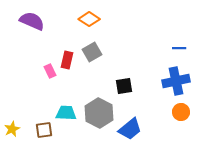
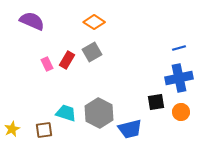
orange diamond: moved 5 px right, 3 px down
blue line: rotated 16 degrees counterclockwise
red rectangle: rotated 18 degrees clockwise
pink rectangle: moved 3 px left, 7 px up
blue cross: moved 3 px right, 3 px up
black square: moved 32 px right, 16 px down
cyan trapezoid: rotated 15 degrees clockwise
blue trapezoid: rotated 25 degrees clockwise
